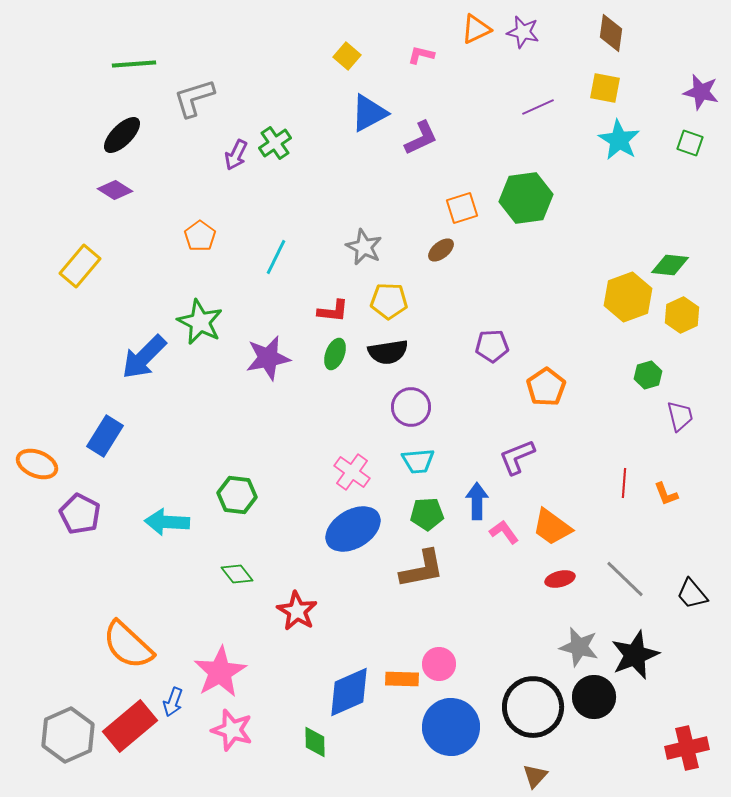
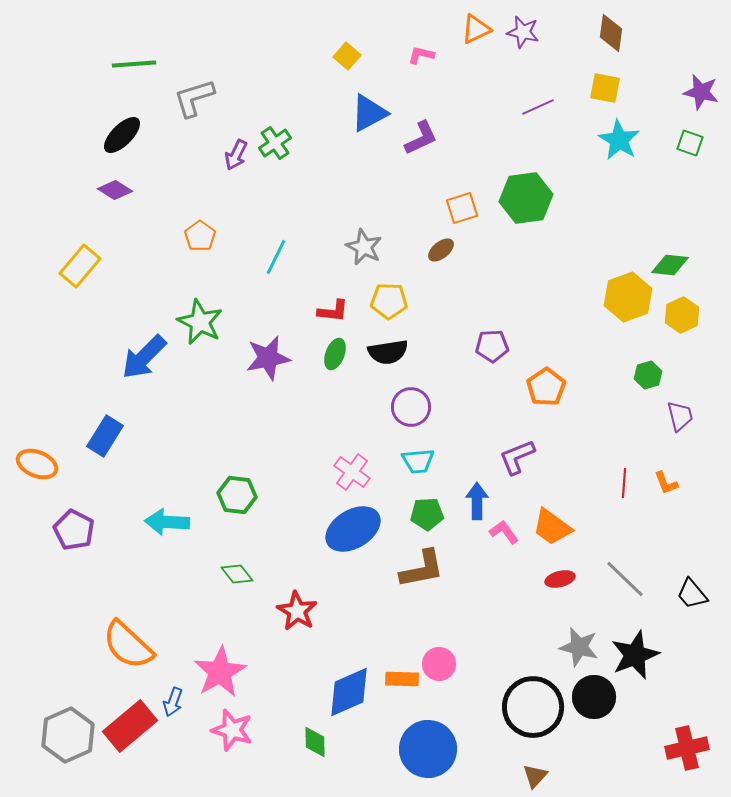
orange L-shape at (666, 494): moved 11 px up
purple pentagon at (80, 514): moved 6 px left, 16 px down
blue circle at (451, 727): moved 23 px left, 22 px down
